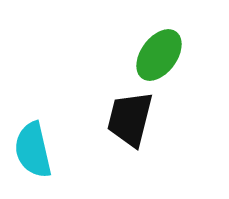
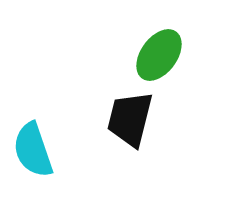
cyan semicircle: rotated 6 degrees counterclockwise
